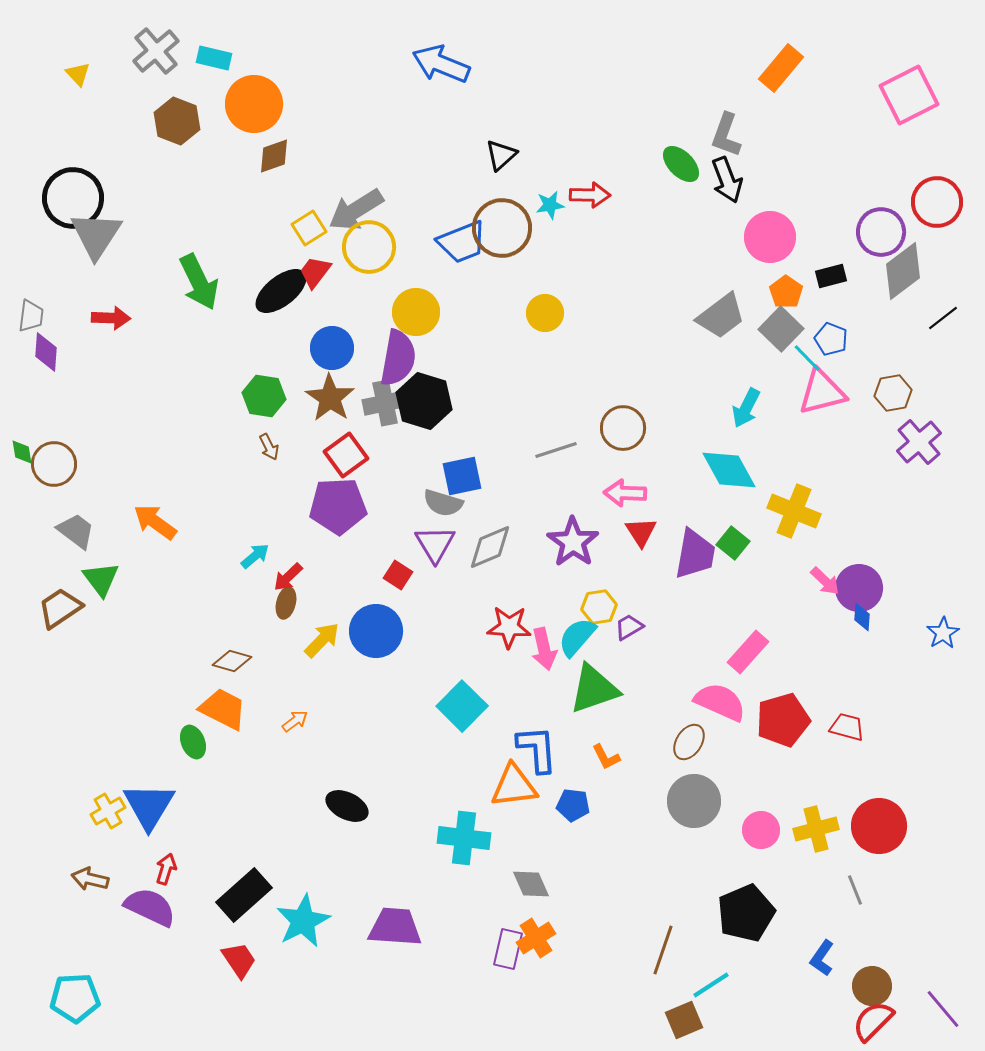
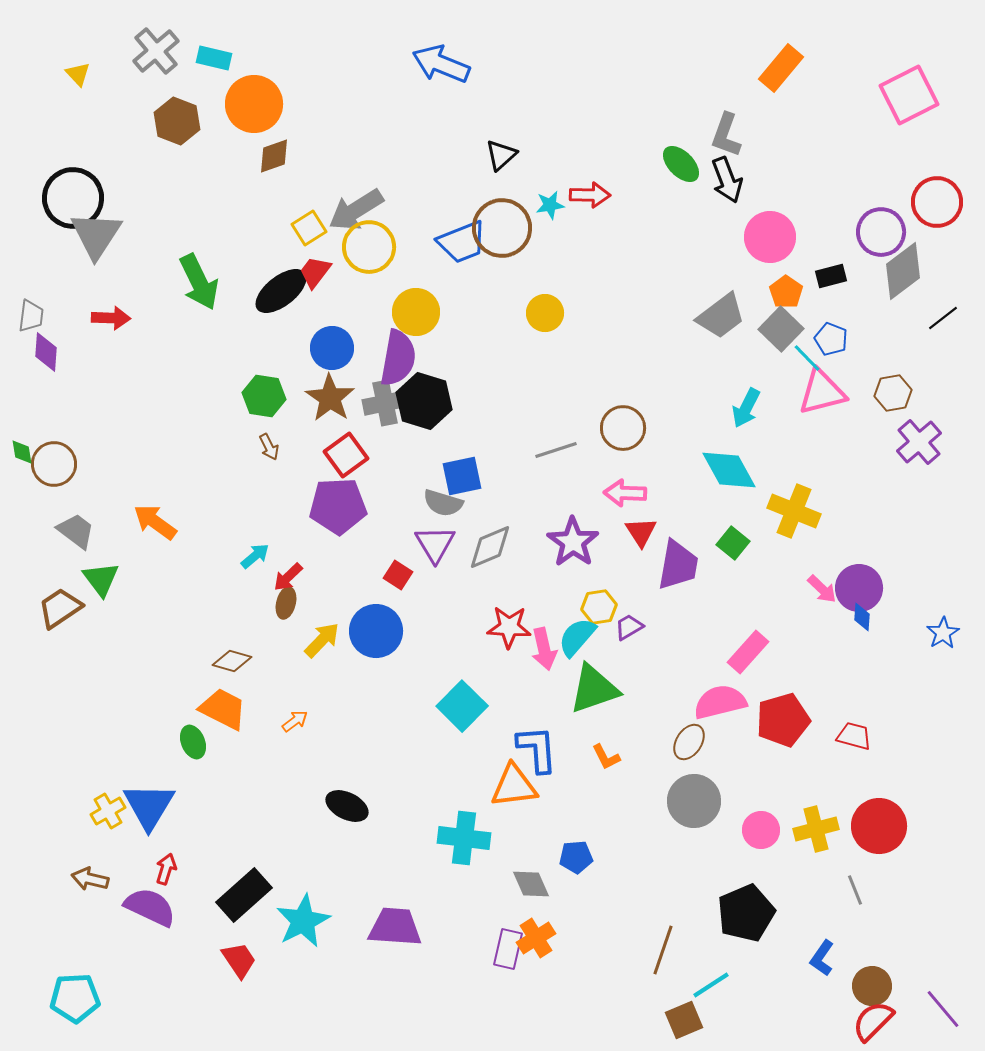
purple trapezoid at (695, 554): moved 17 px left, 11 px down
pink arrow at (825, 581): moved 3 px left, 8 px down
pink semicircle at (720, 702): rotated 38 degrees counterclockwise
red trapezoid at (847, 727): moved 7 px right, 9 px down
blue pentagon at (573, 805): moved 3 px right, 52 px down; rotated 12 degrees counterclockwise
